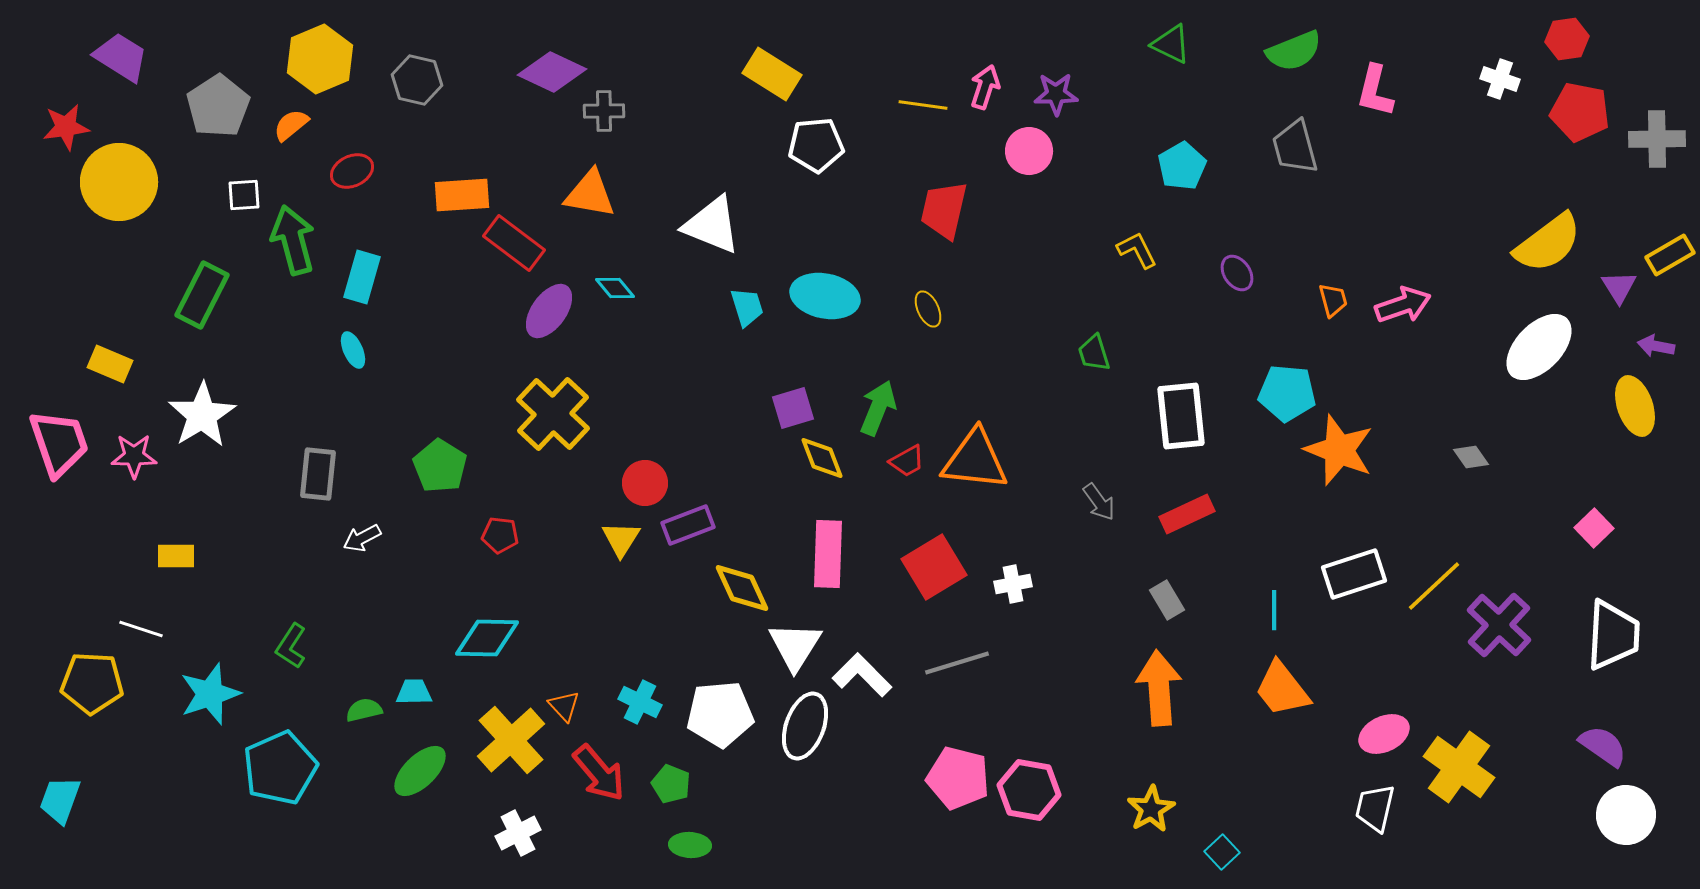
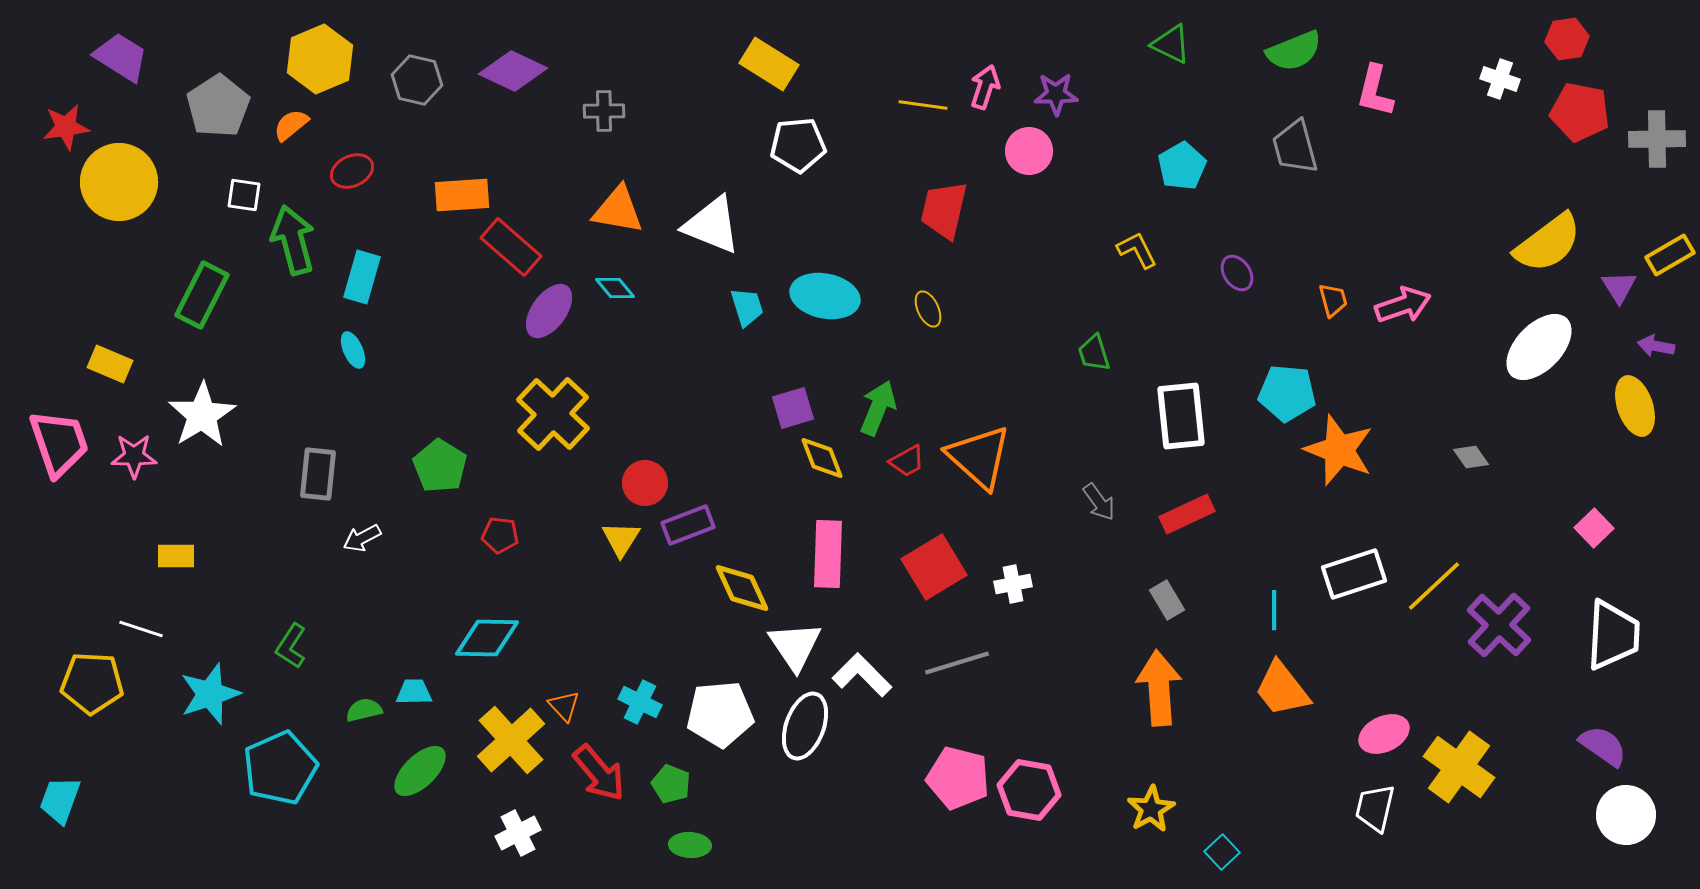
purple diamond at (552, 72): moved 39 px left, 1 px up
yellow rectangle at (772, 74): moved 3 px left, 10 px up
white pentagon at (816, 145): moved 18 px left
orange triangle at (590, 194): moved 28 px right, 16 px down
white square at (244, 195): rotated 12 degrees clockwise
red rectangle at (514, 243): moved 3 px left, 4 px down; rotated 4 degrees clockwise
orange triangle at (975, 460): moved 4 px right, 3 px up; rotated 36 degrees clockwise
white triangle at (795, 646): rotated 6 degrees counterclockwise
